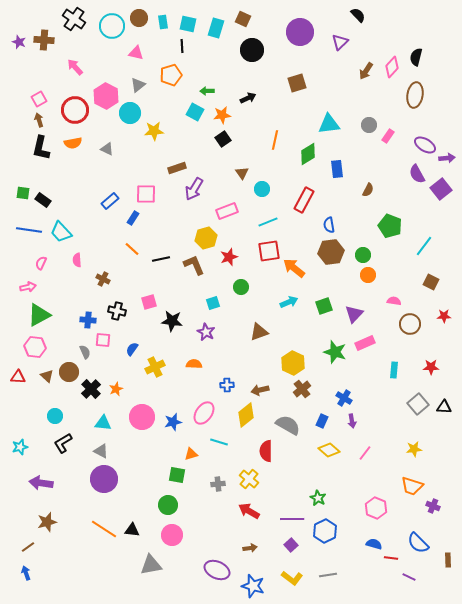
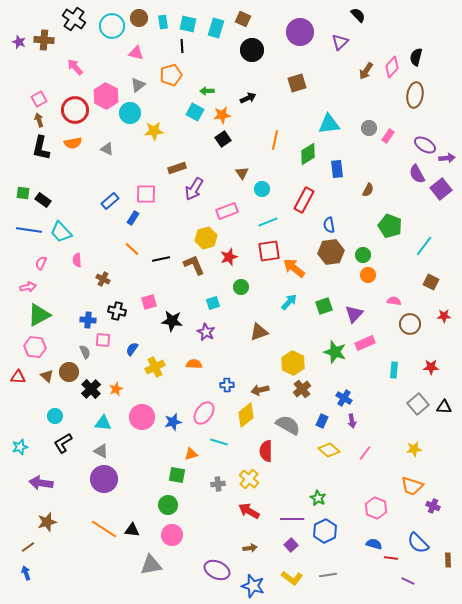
gray circle at (369, 125): moved 3 px down
cyan arrow at (289, 302): rotated 24 degrees counterclockwise
purple line at (409, 577): moved 1 px left, 4 px down
